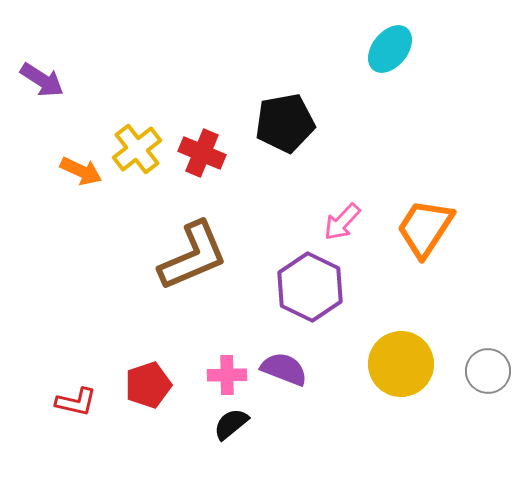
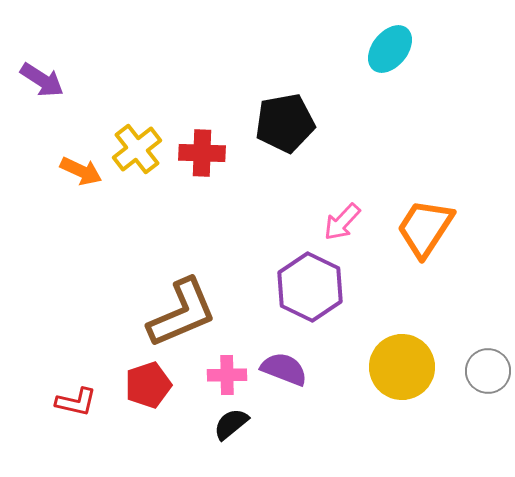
red cross: rotated 21 degrees counterclockwise
brown L-shape: moved 11 px left, 57 px down
yellow circle: moved 1 px right, 3 px down
